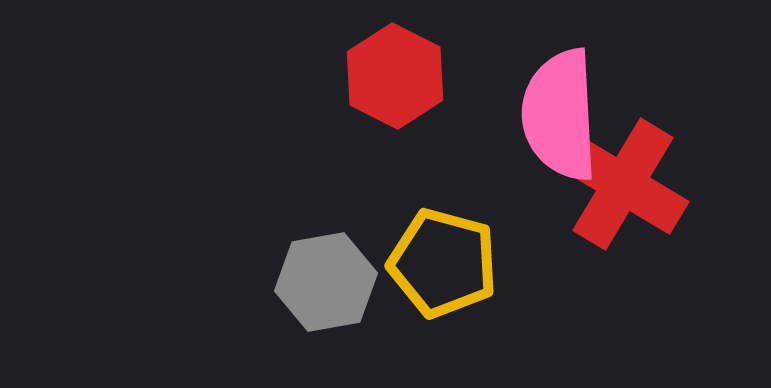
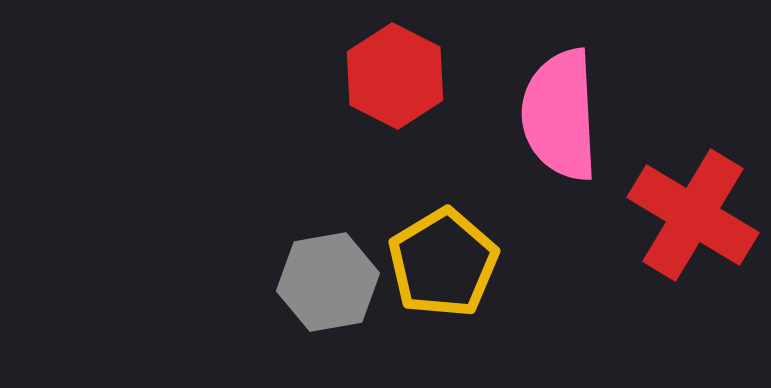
red cross: moved 70 px right, 31 px down
yellow pentagon: rotated 26 degrees clockwise
gray hexagon: moved 2 px right
